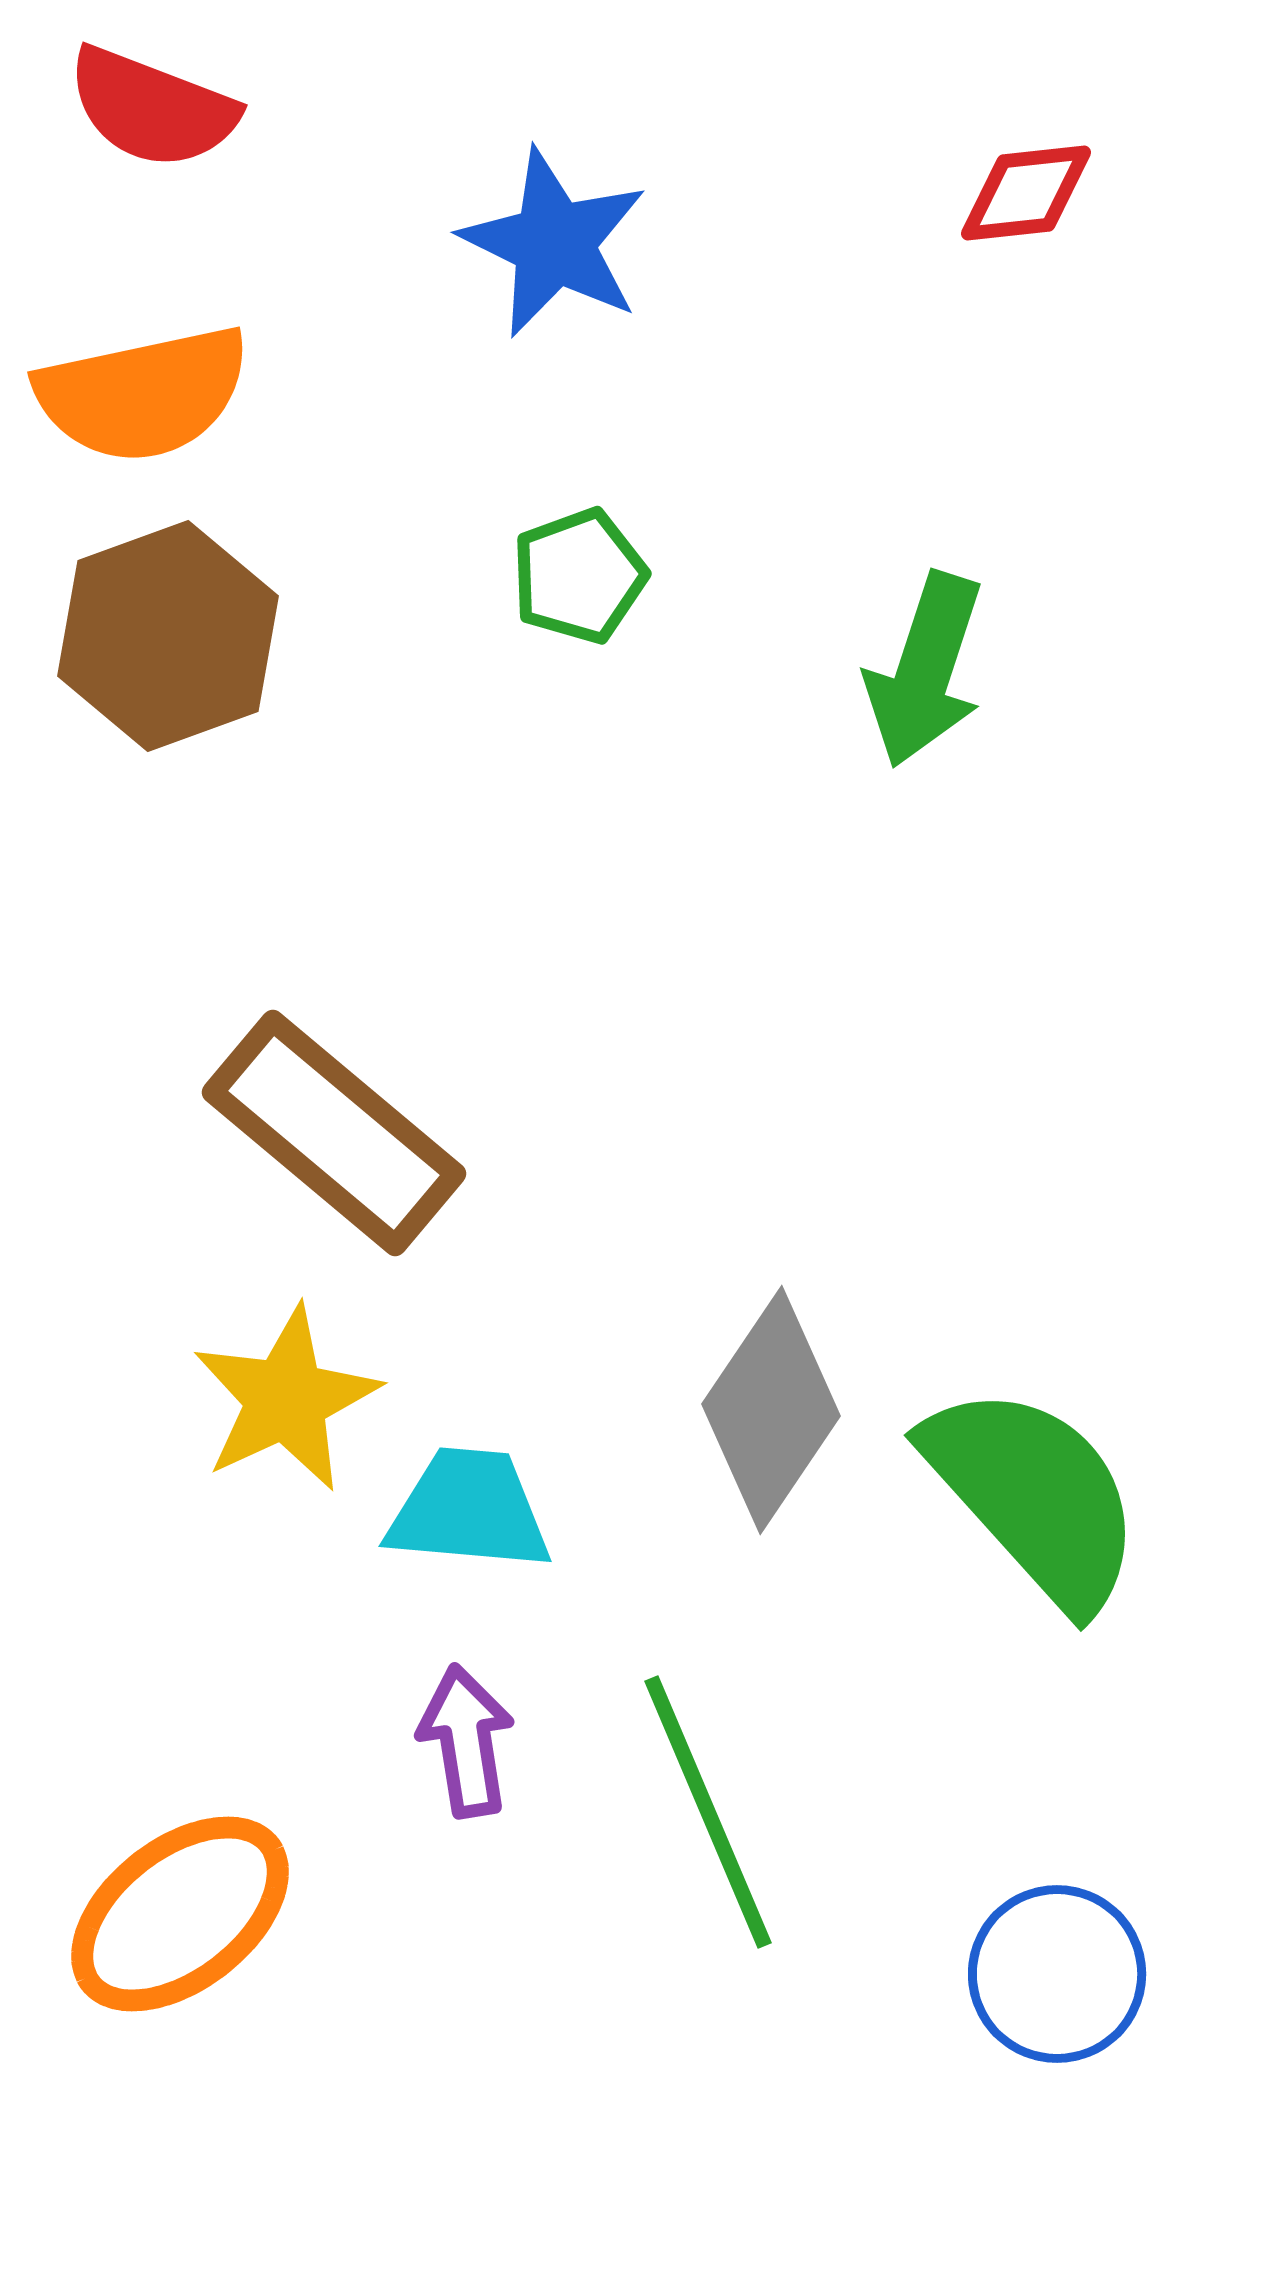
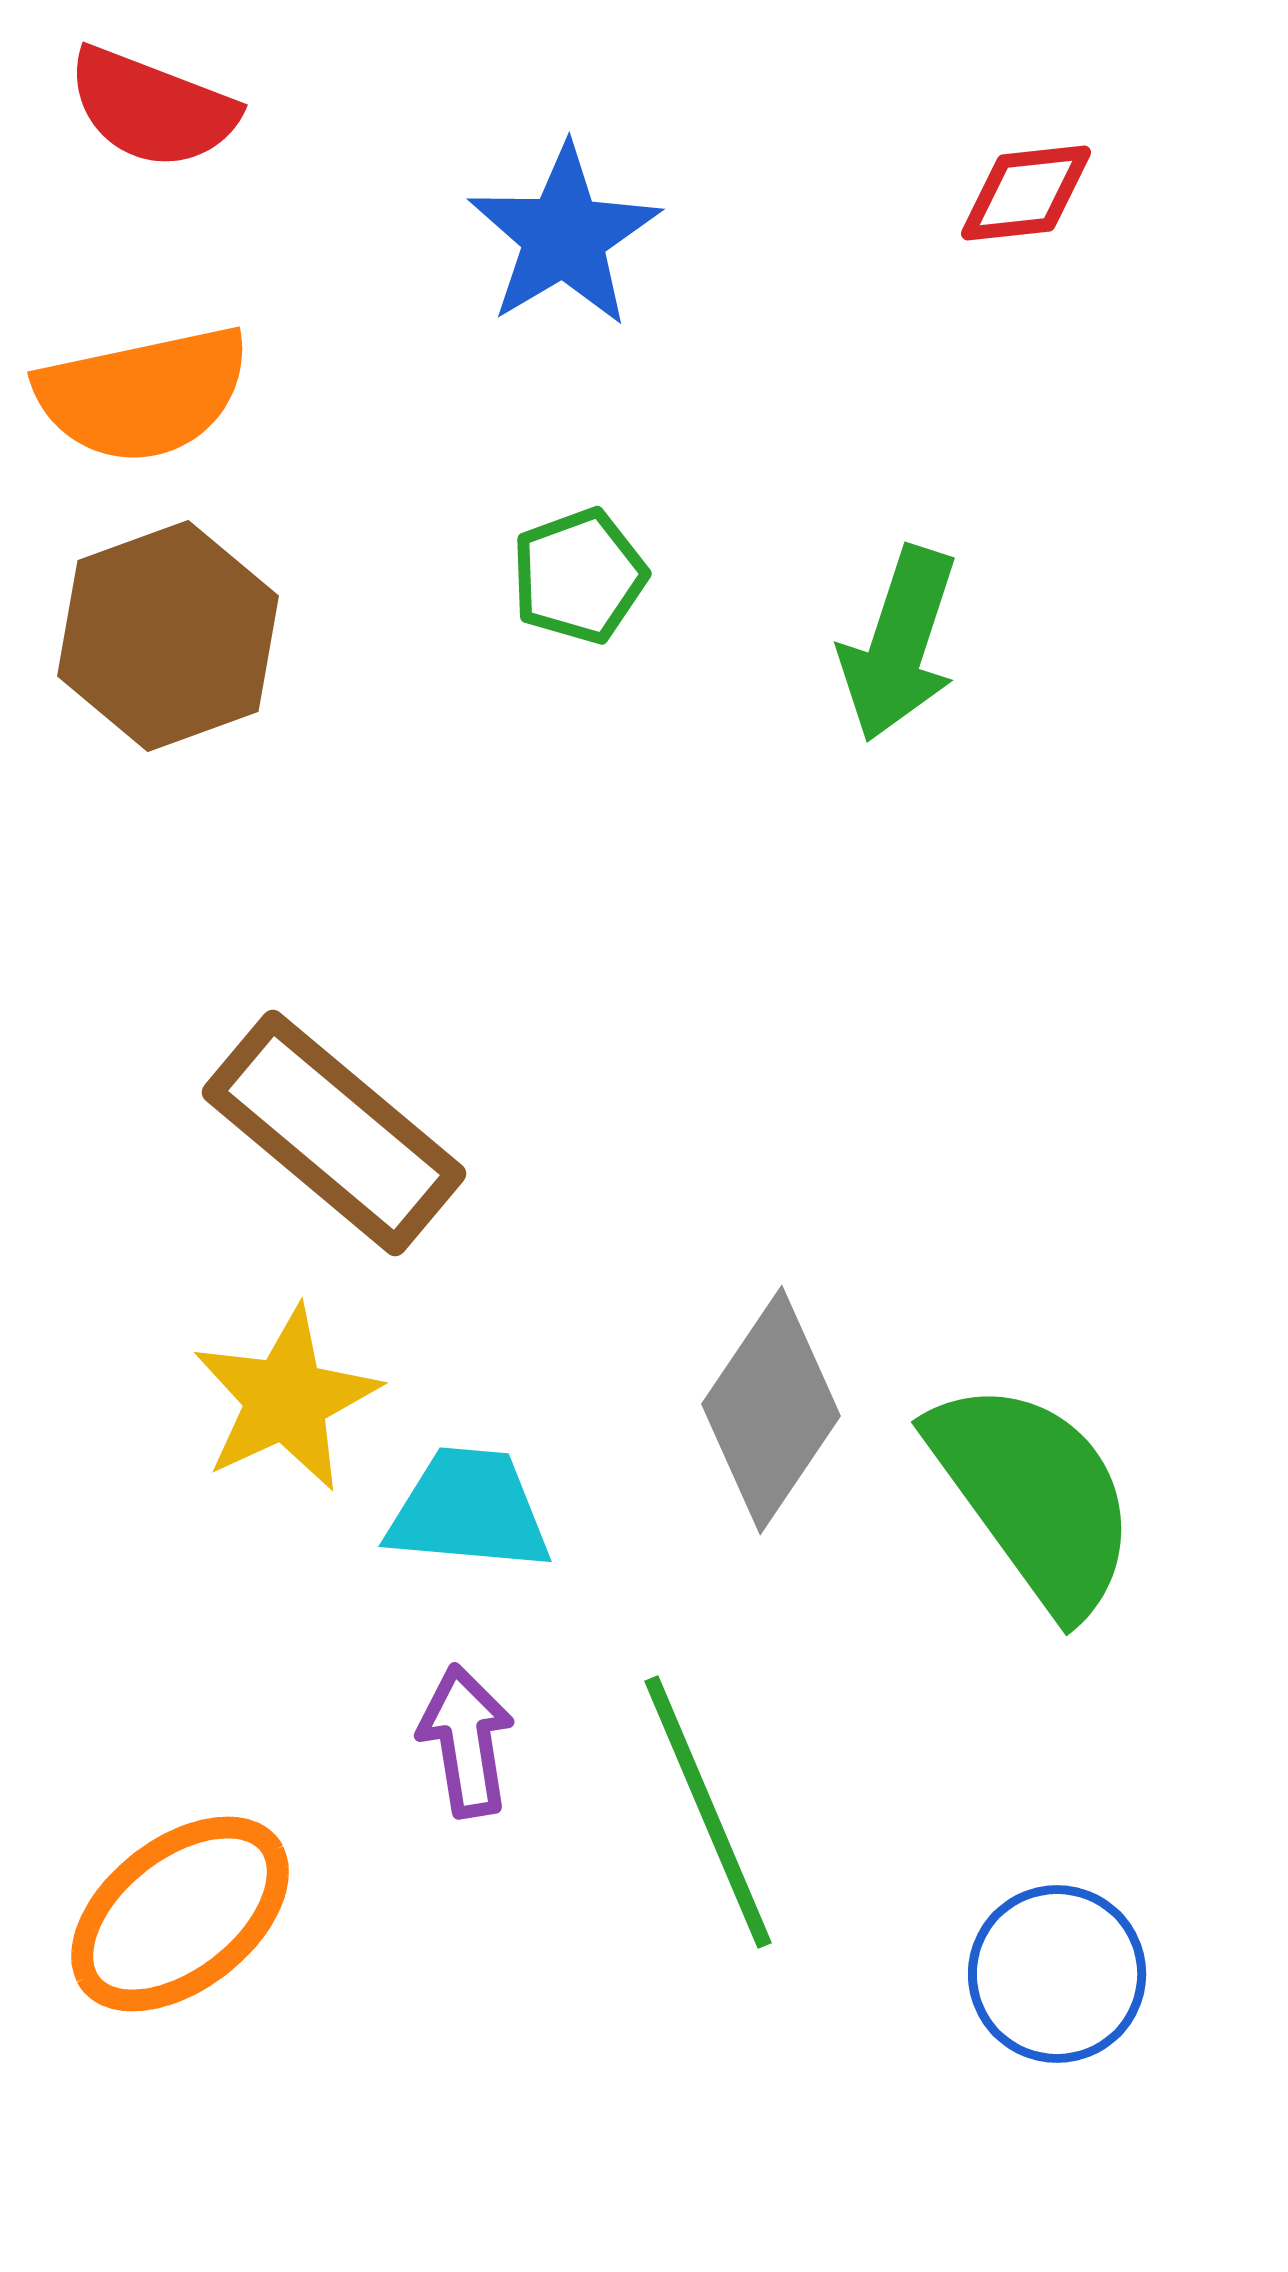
blue star: moved 10 px right, 7 px up; rotated 15 degrees clockwise
green arrow: moved 26 px left, 26 px up
green semicircle: rotated 6 degrees clockwise
